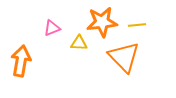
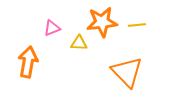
orange triangle: moved 3 px right, 15 px down
orange arrow: moved 7 px right, 1 px down
